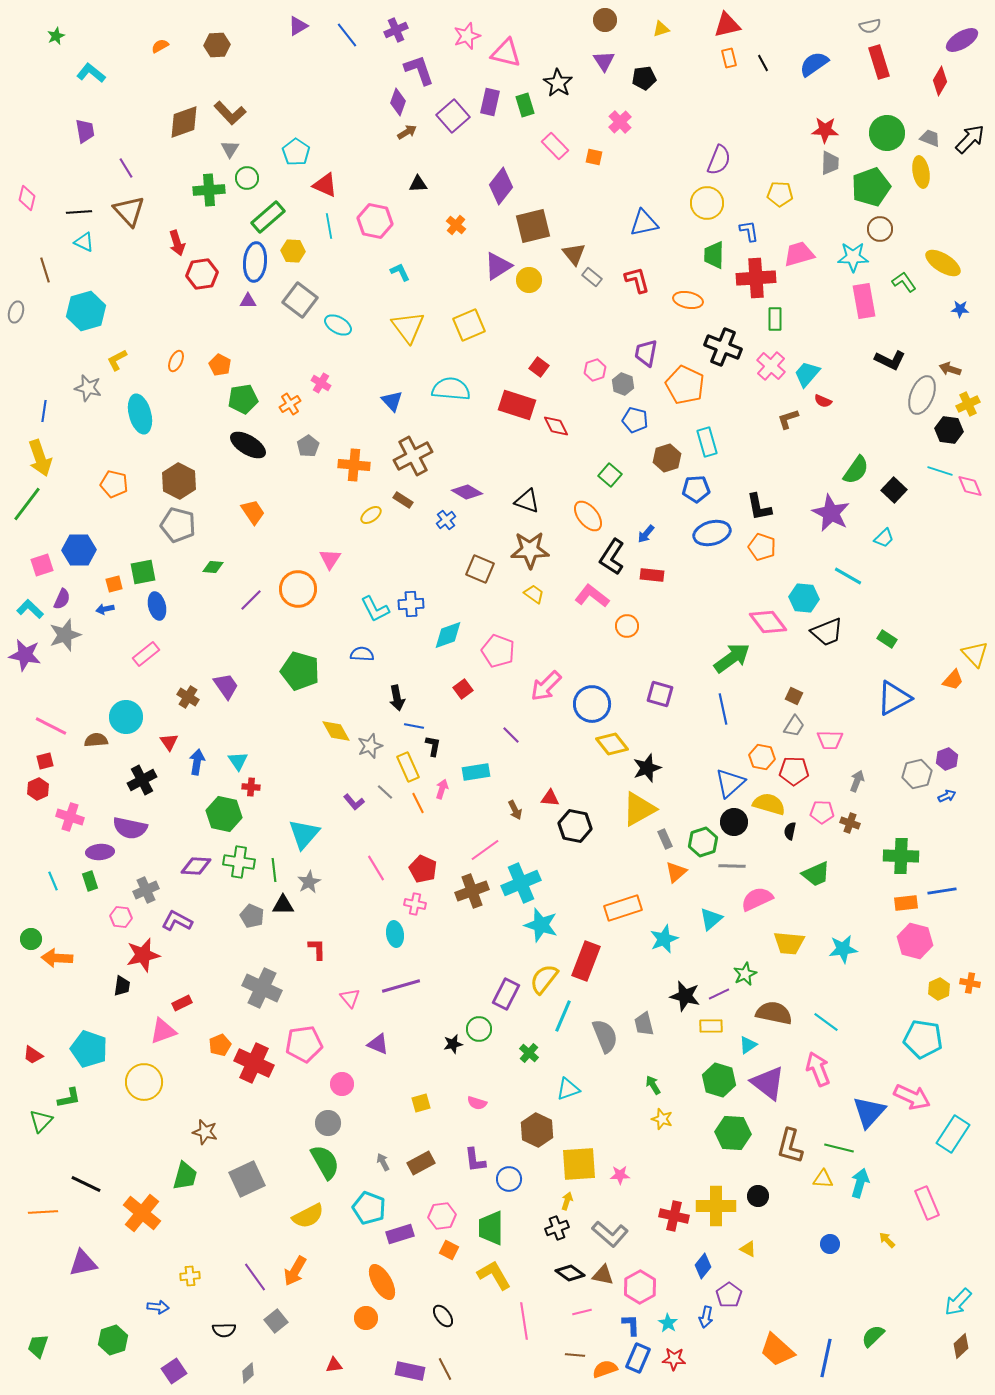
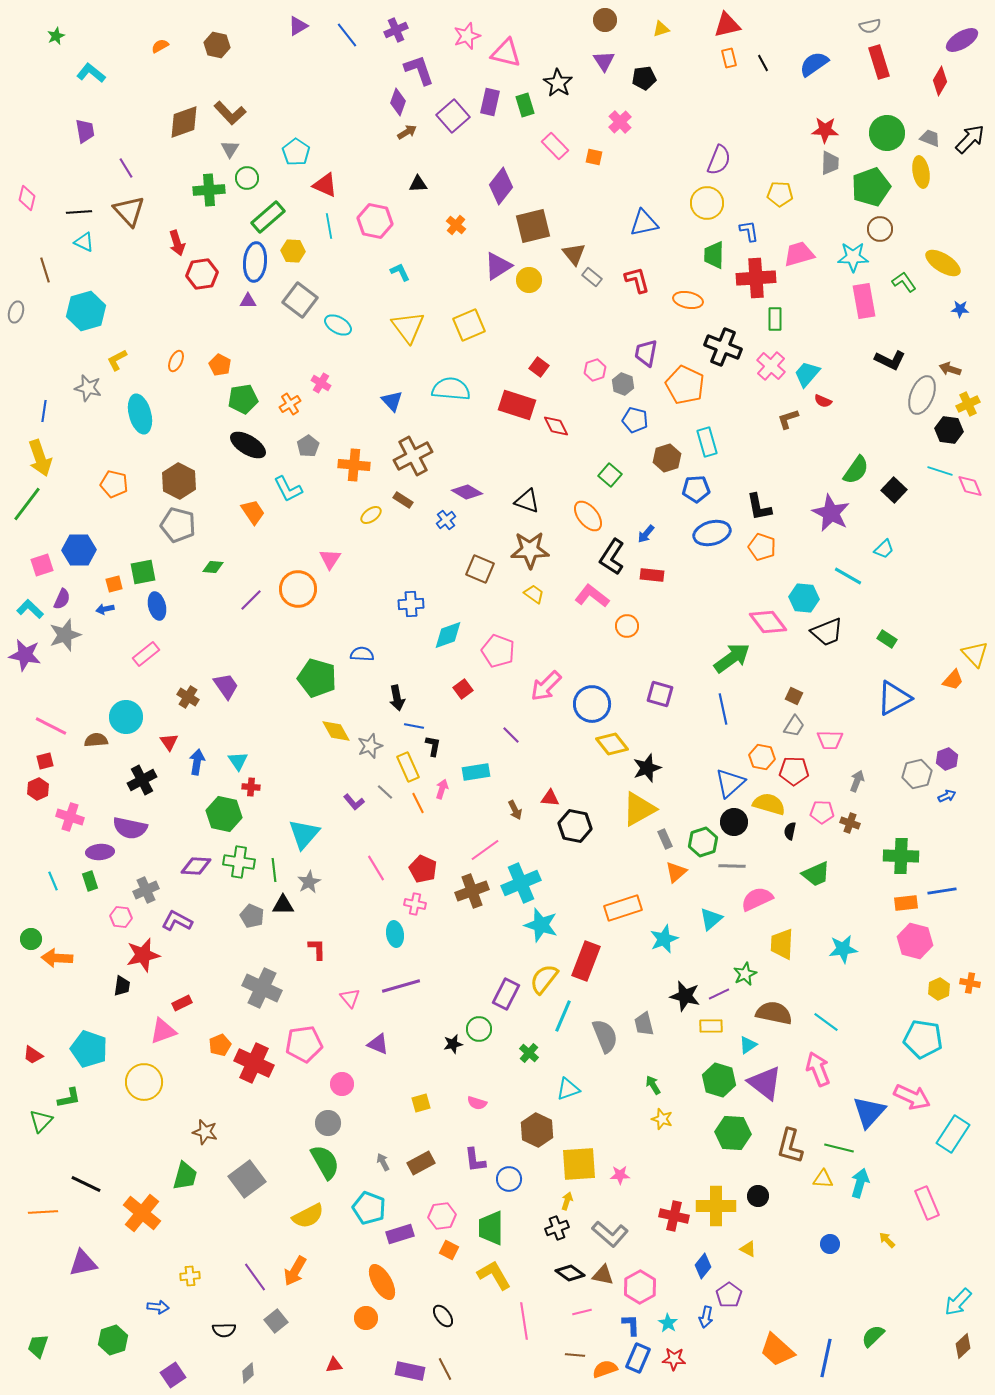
brown hexagon at (217, 45): rotated 15 degrees clockwise
cyan trapezoid at (884, 538): moved 11 px down
cyan L-shape at (375, 609): moved 87 px left, 120 px up
green pentagon at (300, 671): moved 17 px right, 7 px down
yellow trapezoid at (789, 943): moved 7 px left, 1 px down; rotated 88 degrees clockwise
purple triangle at (768, 1083): moved 3 px left
gray square at (247, 1179): rotated 12 degrees counterclockwise
brown diamond at (961, 1346): moved 2 px right
purple square at (174, 1371): moved 1 px left, 4 px down
